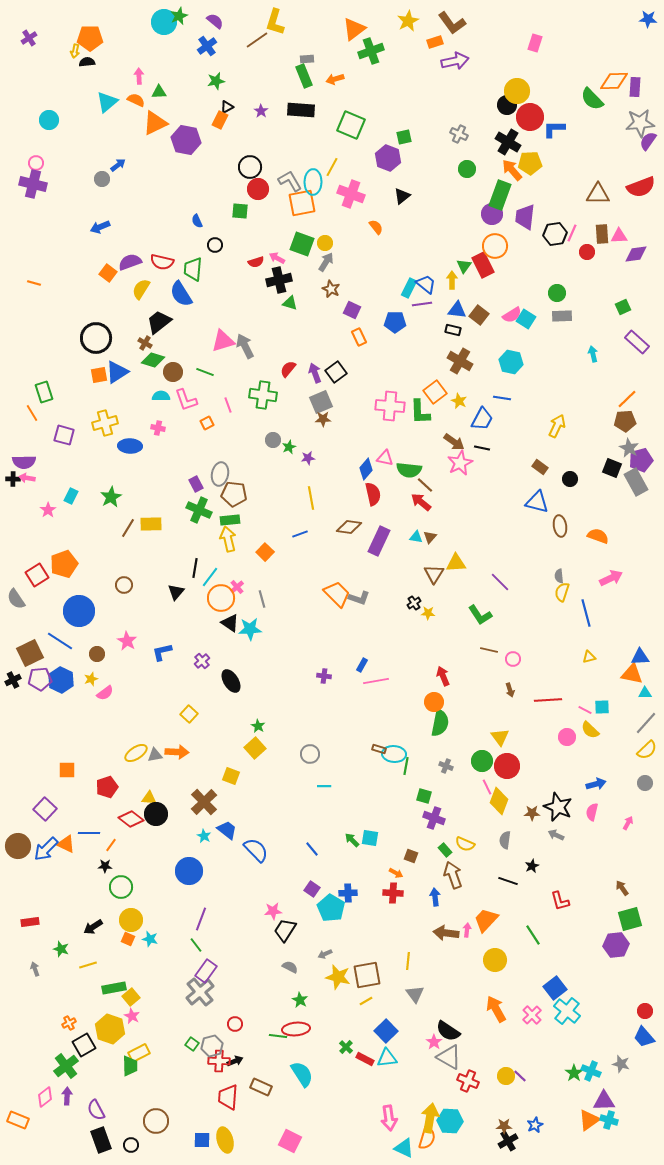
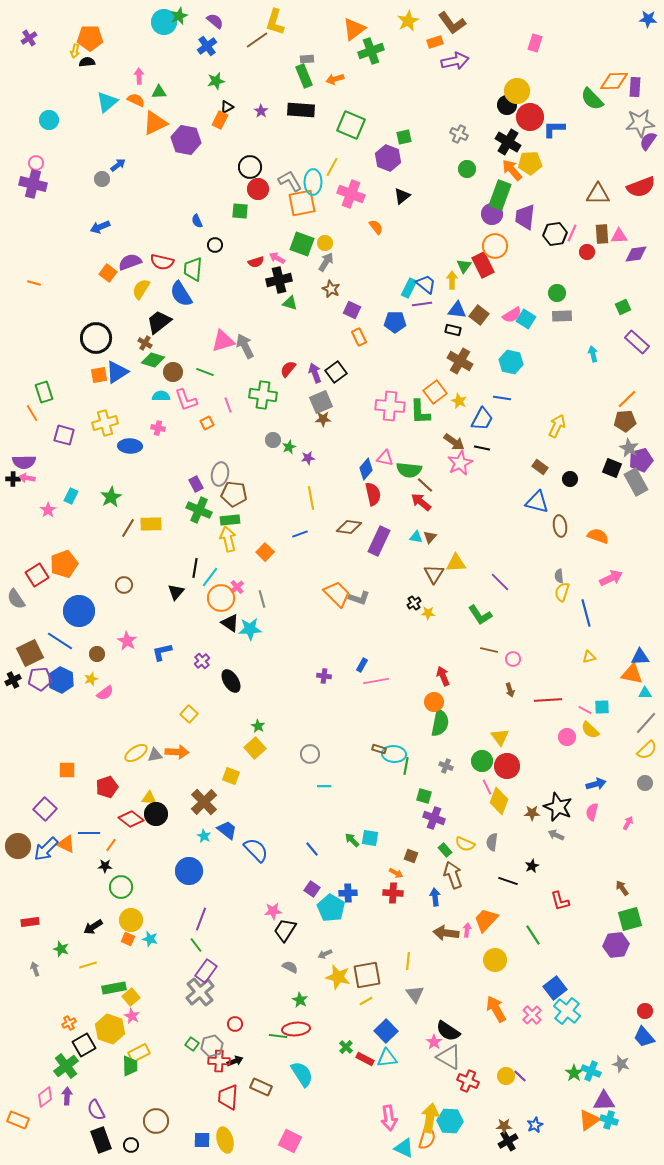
gray semicircle at (505, 840): moved 13 px left, 2 px down
